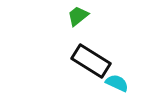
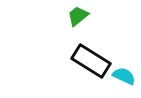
cyan semicircle: moved 7 px right, 7 px up
